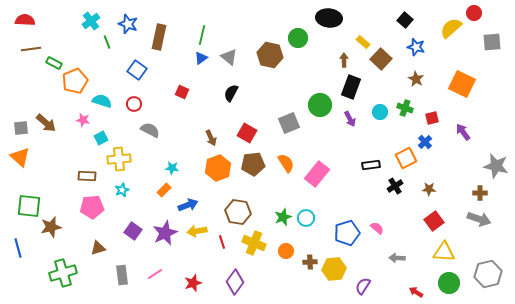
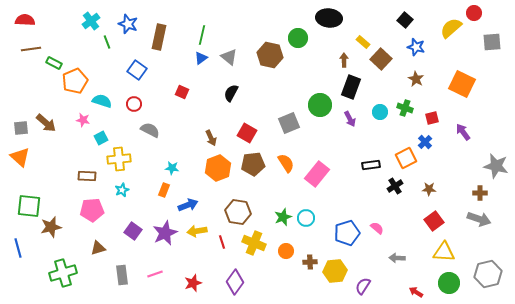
orange rectangle at (164, 190): rotated 24 degrees counterclockwise
pink pentagon at (92, 207): moved 3 px down
yellow hexagon at (334, 269): moved 1 px right, 2 px down
pink line at (155, 274): rotated 14 degrees clockwise
